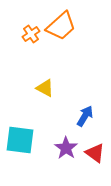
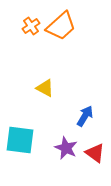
orange cross: moved 8 px up
purple star: rotated 10 degrees counterclockwise
